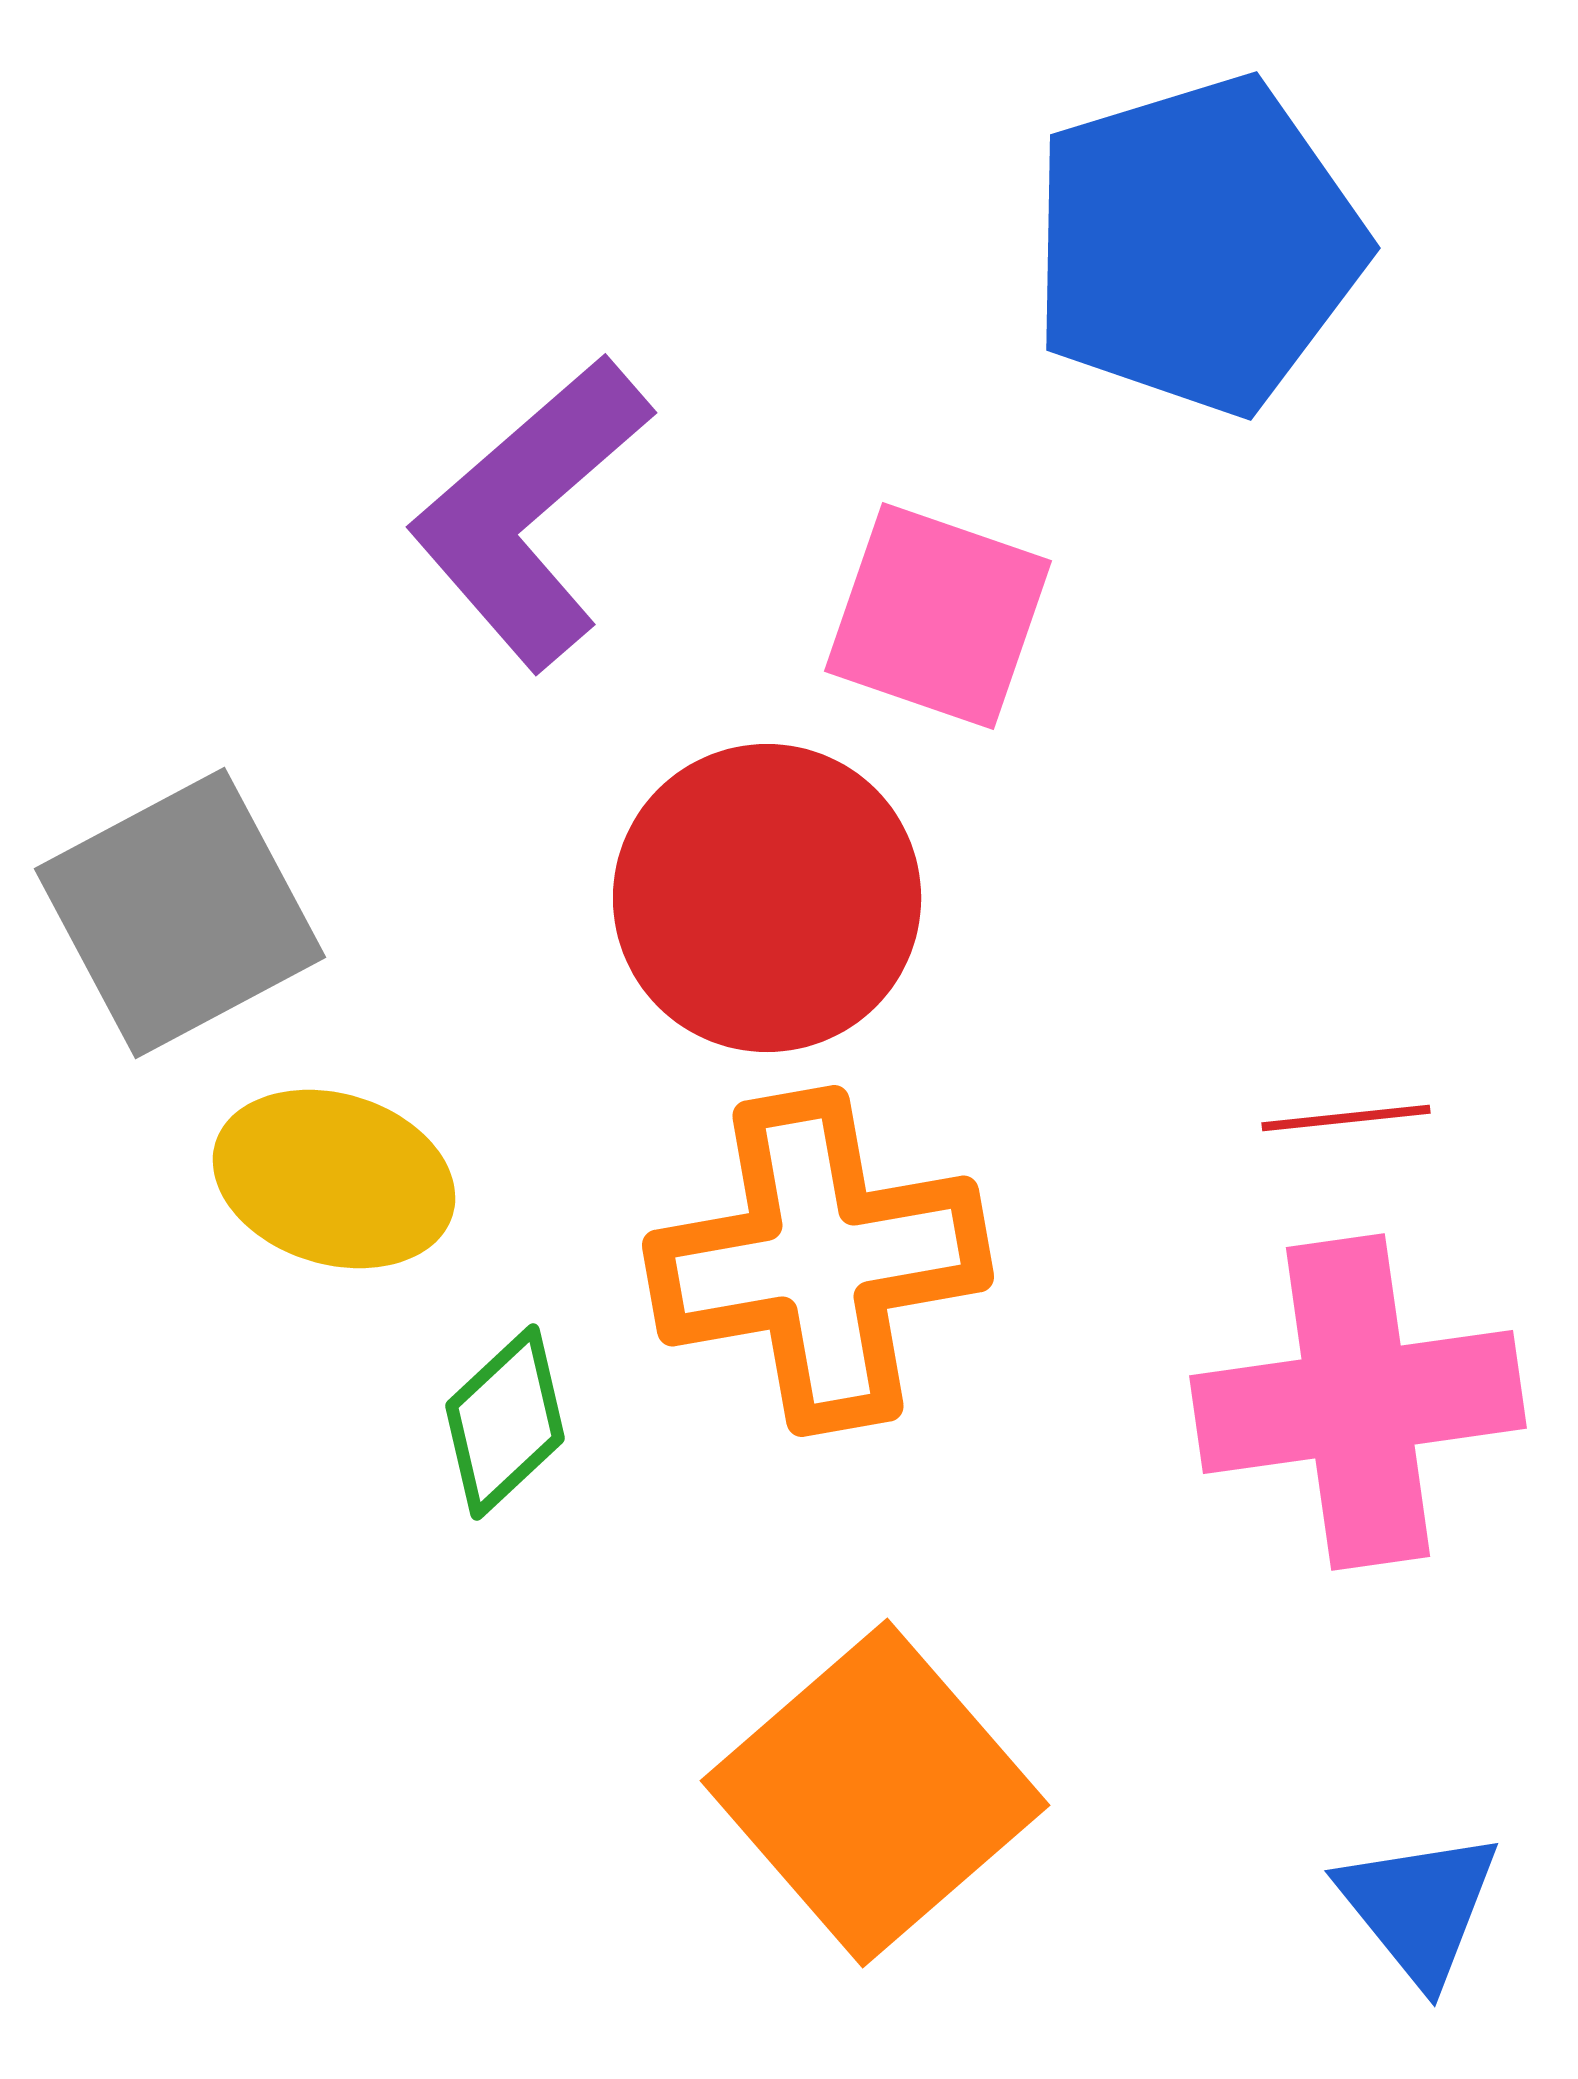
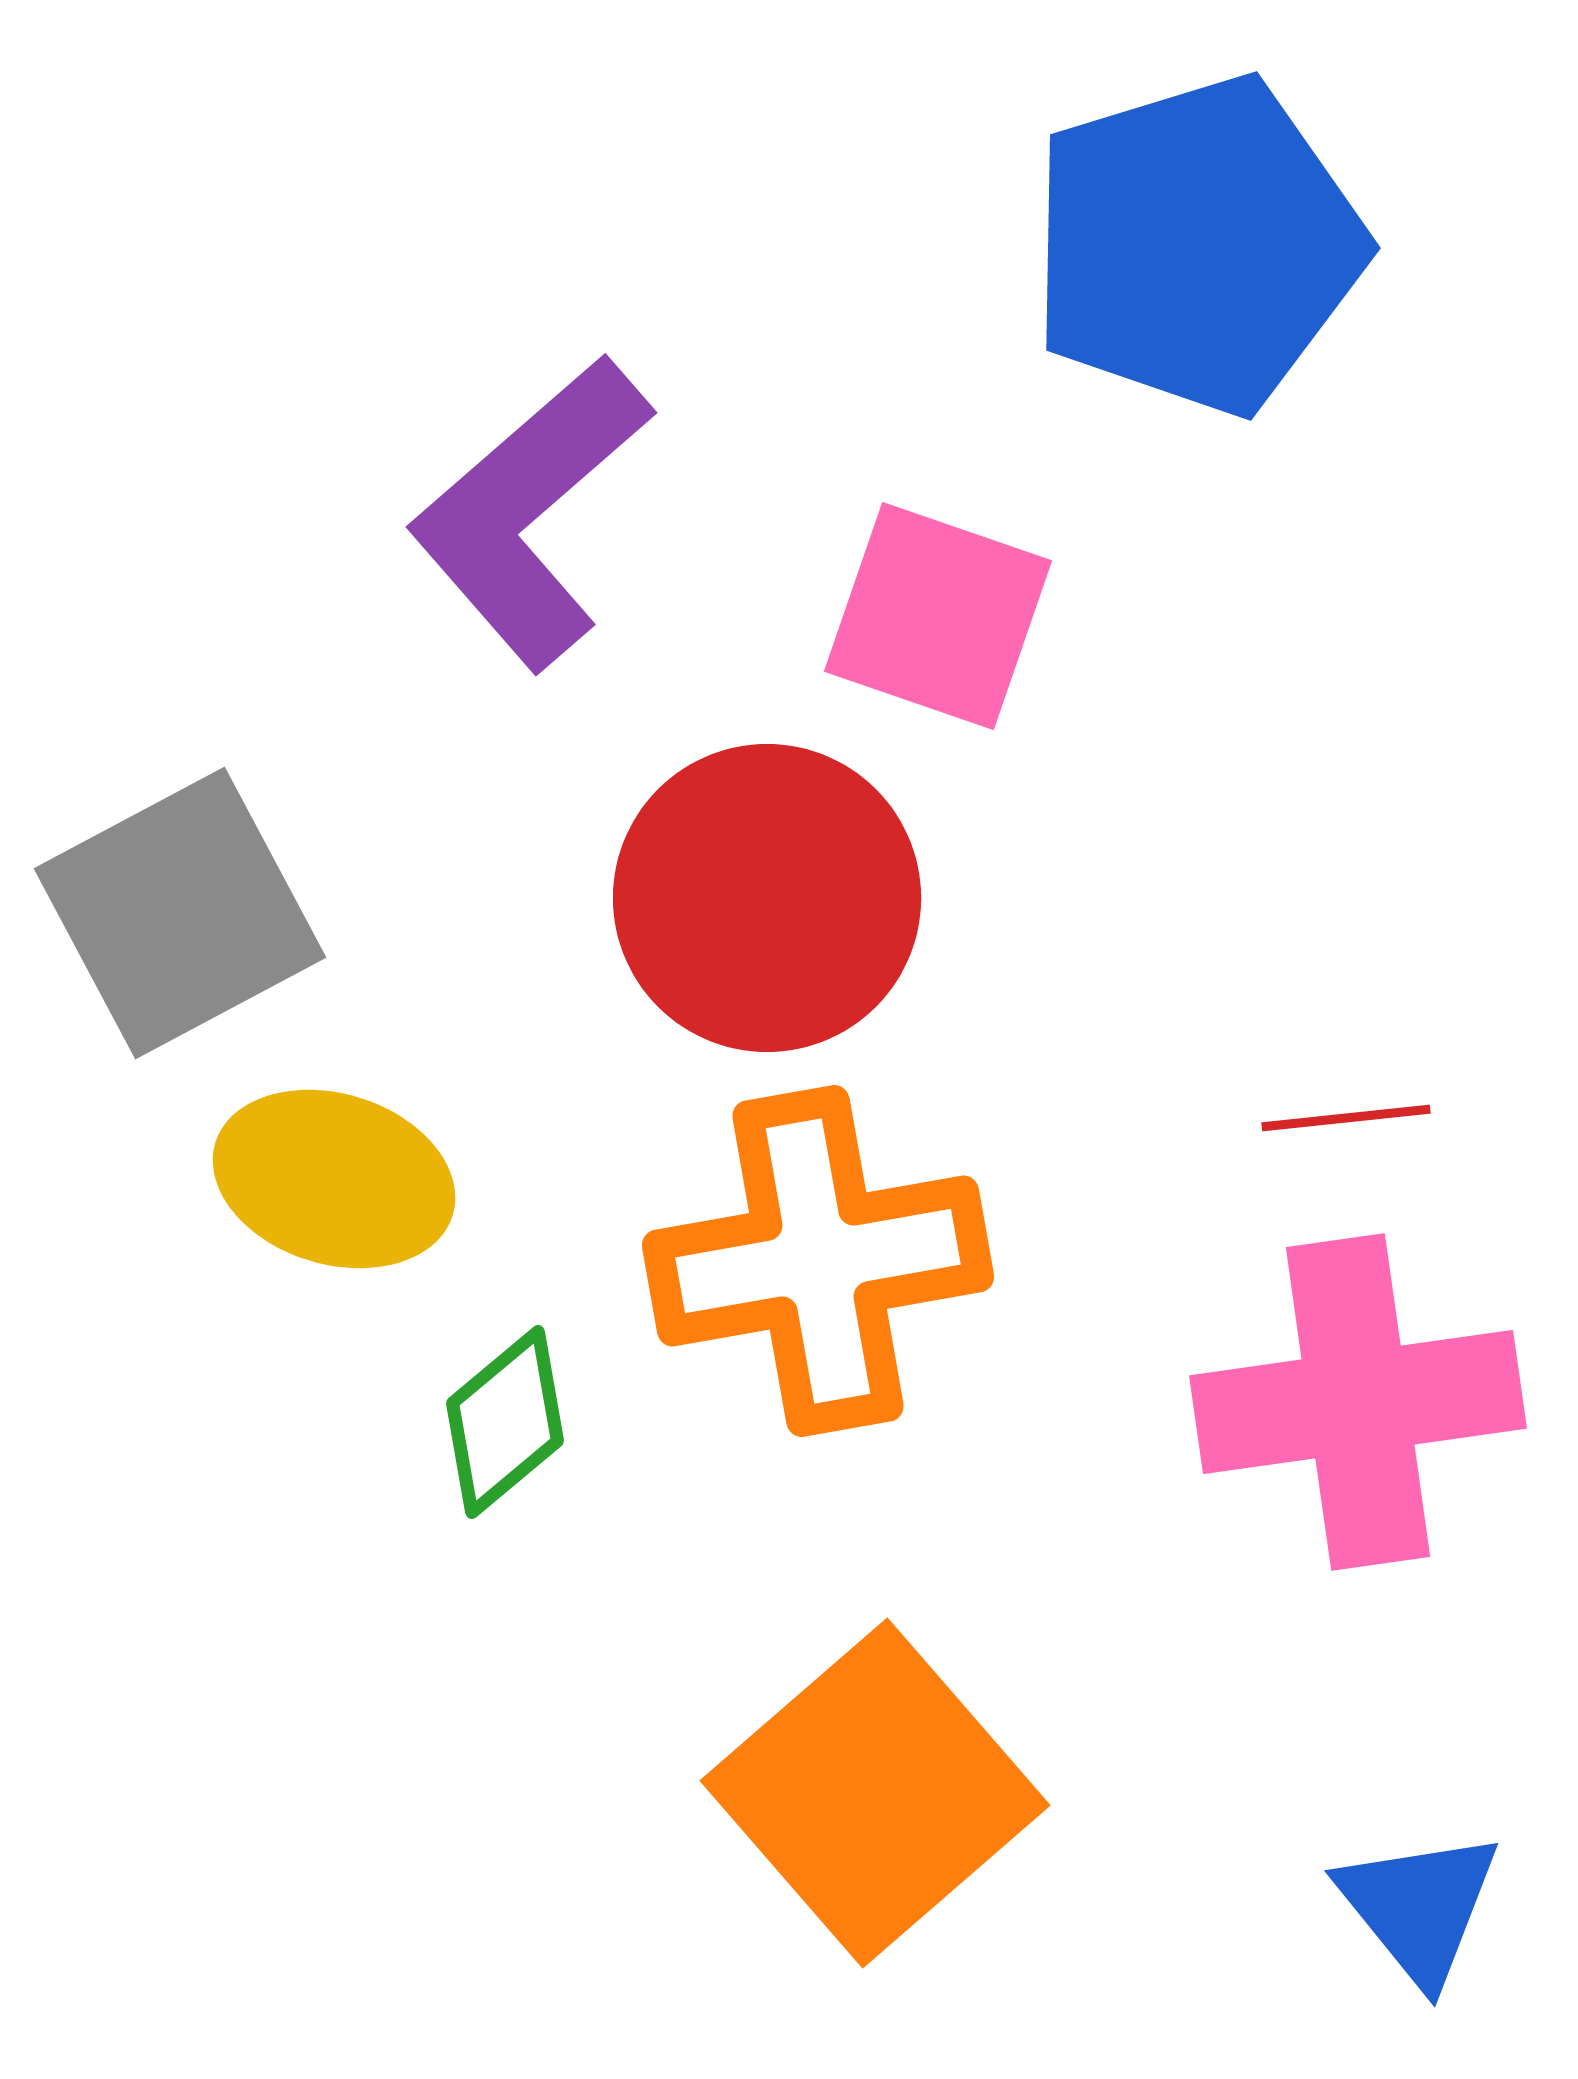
green diamond: rotated 3 degrees clockwise
